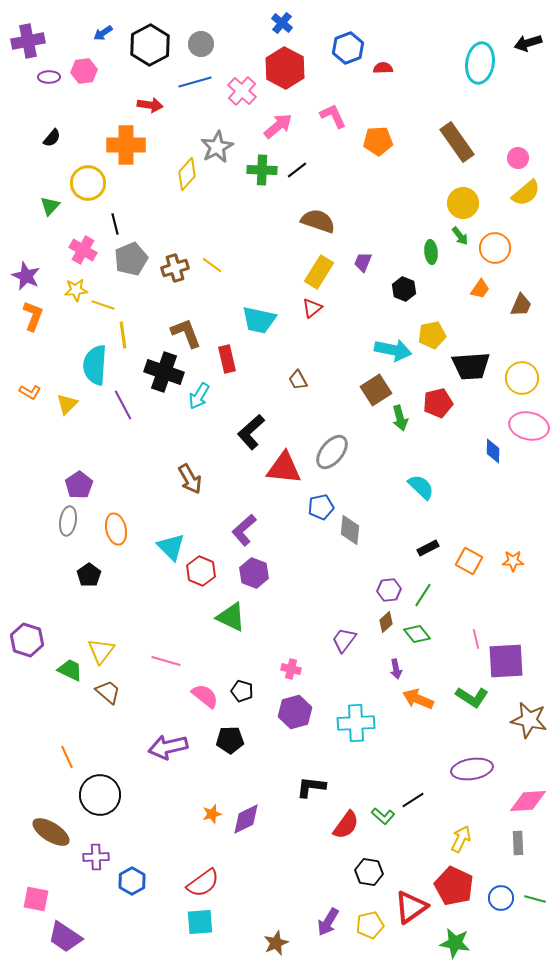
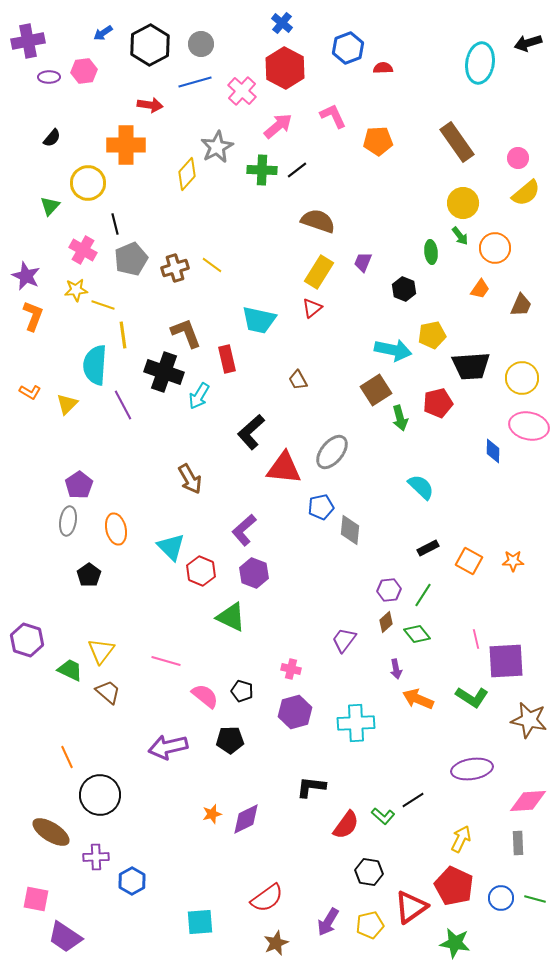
red semicircle at (203, 883): moved 64 px right, 15 px down
